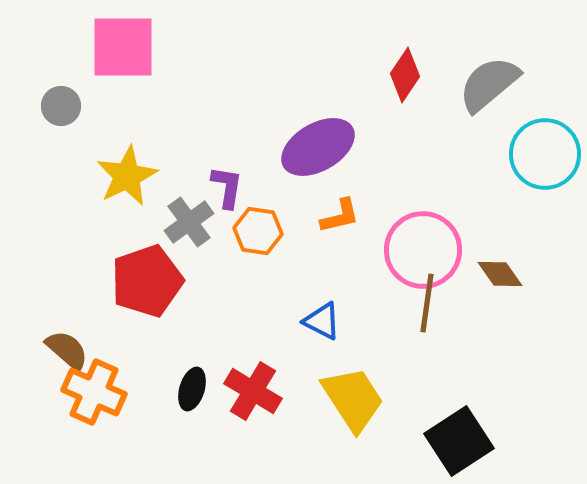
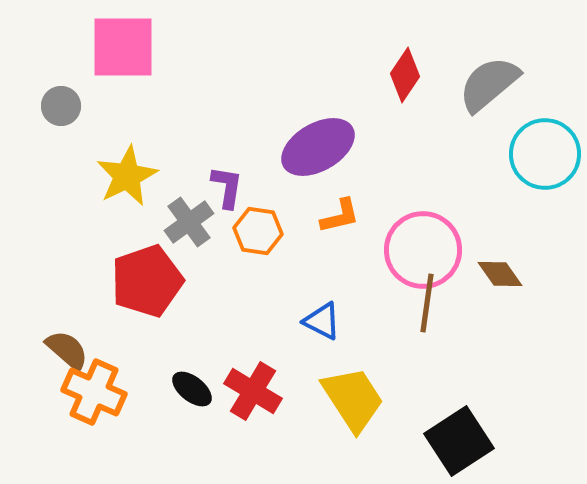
black ellipse: rotated 69 degrees counterclockwise
